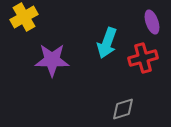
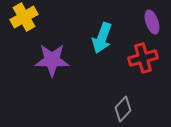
cyan arrow: moved 5 px left, 5 px up
gray diamond: rotated 30 degrees counterclockwise
